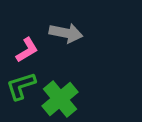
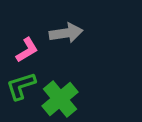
gray arrow: rotated 20 degrees counterclockwise
